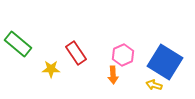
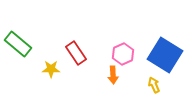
pink hexagon: moved 1 px up
blue square: moved 7 px up
yellow arrow: rotated 49 degrees clockwise
